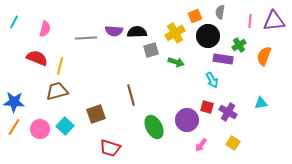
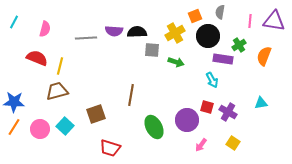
purple triangle: rotated 15 degrees clockwise
gray square: moved 1 px right; rotated 21 degrees clockwise
brown line: rotated 25 degrees clockwise
